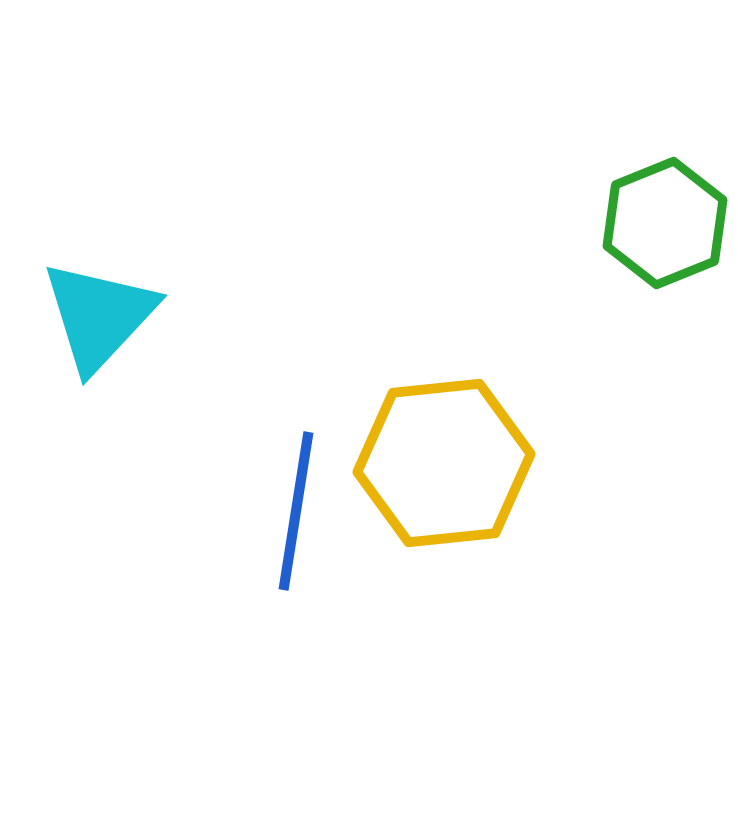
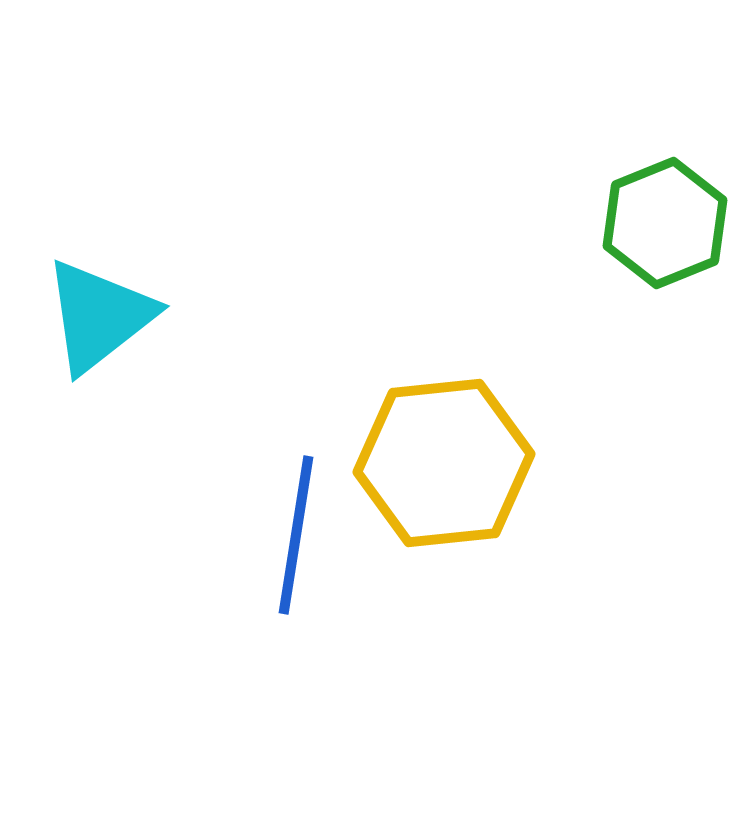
cyan triangle: rotated 9 degrees clockwise
blue line: moved 24 px down
